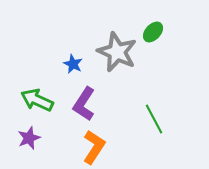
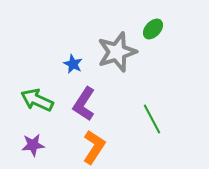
green ellipse: moved 3 px up
gray star: rotated 30 degrees clockwise
green line: moved 2 px left
purple star: moved 4 px right, 7 px down; rotated 15 degrees clockwise
